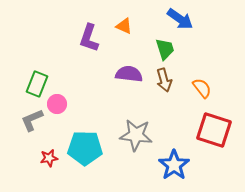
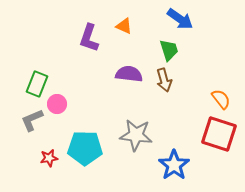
green trapezoid: moved 4 px right, 1 px down
orange semicircle: moved 19 px right, 11 px down
red square: moved 5 px right, 4 px down
